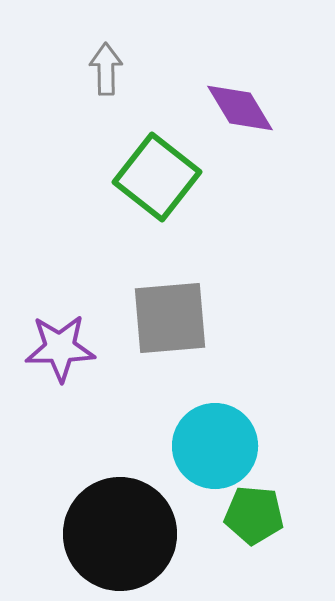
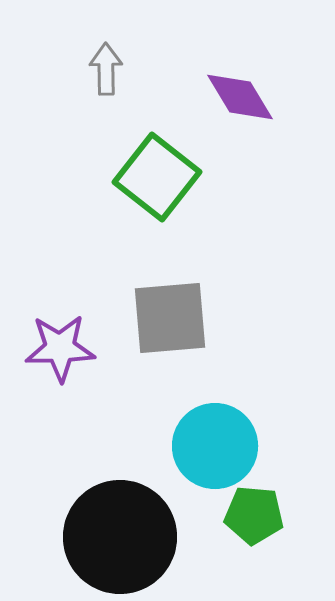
purple diamond: moved 11 px up
black circle: moved 3 px down
